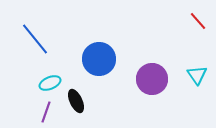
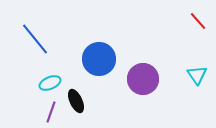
purple circle: moved 9 px left
purple line: moved 5 px right
